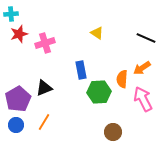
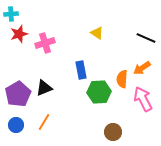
purple pentagon: moved 5 px up
